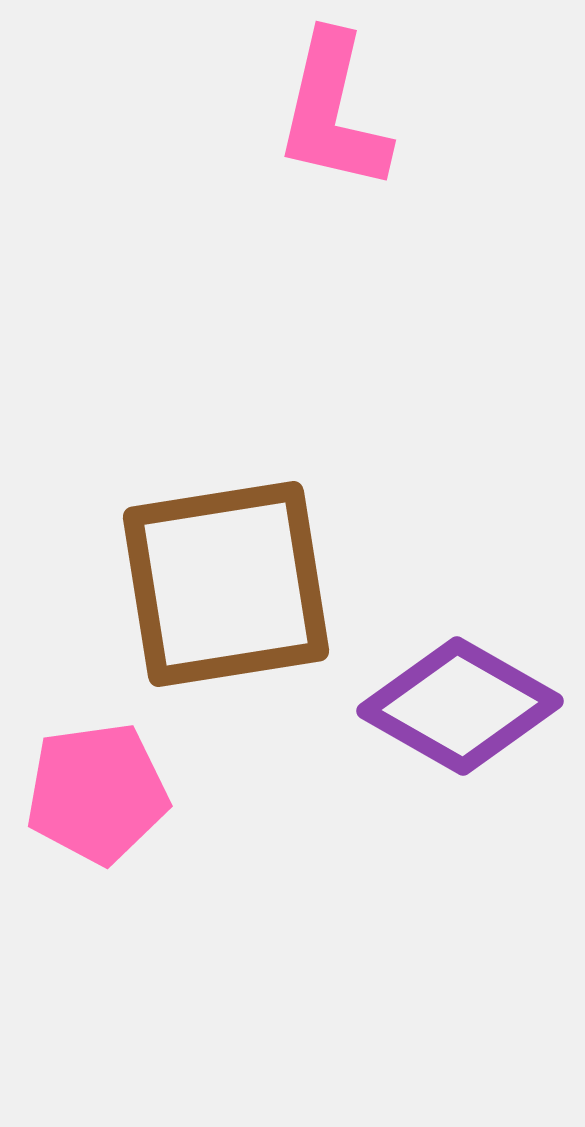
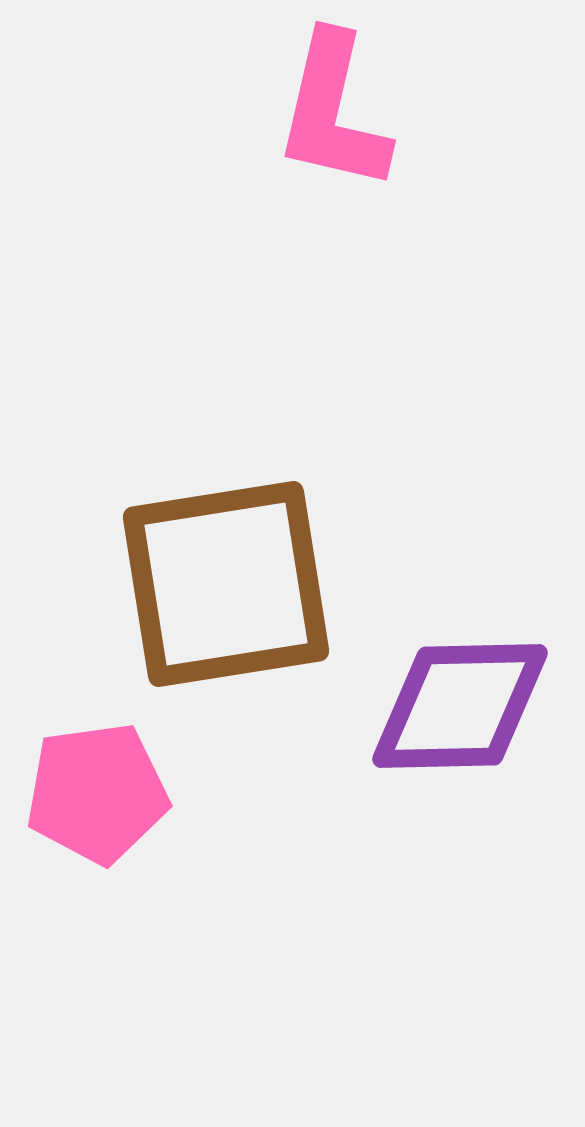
purple diamond: rotated 31 degrees counterclockwise
